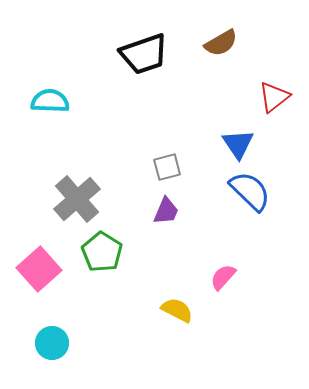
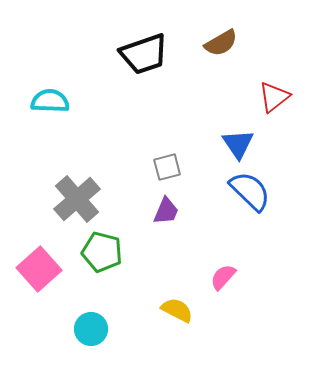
green pentagon: rotated 18 degrees counterclockwise
cyan circle: moved 39 px right, 14 px up
